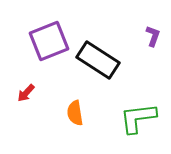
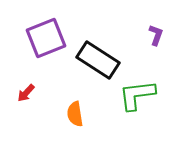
purple L-shape: moved 3 px right, 1 px up
purple square: moved 3 px left, 3 px up
orange semicircle: moved 1 px down
green L-shape: moved 1 px left, 23 px up
